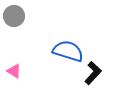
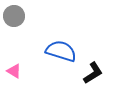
blue semicircle: moved 7 px left
black L-shape: rotated 15 degrees clockwise
